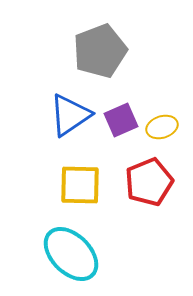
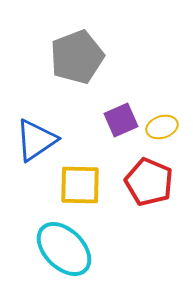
gray pentagon: moved 23 px left, 6 px down
blue triangle: moved 34 px left, 25 px down
red pentagon: rotated 27 degrees counterclockwise
cyan ellipse: moved 7 px left, 5 px up
